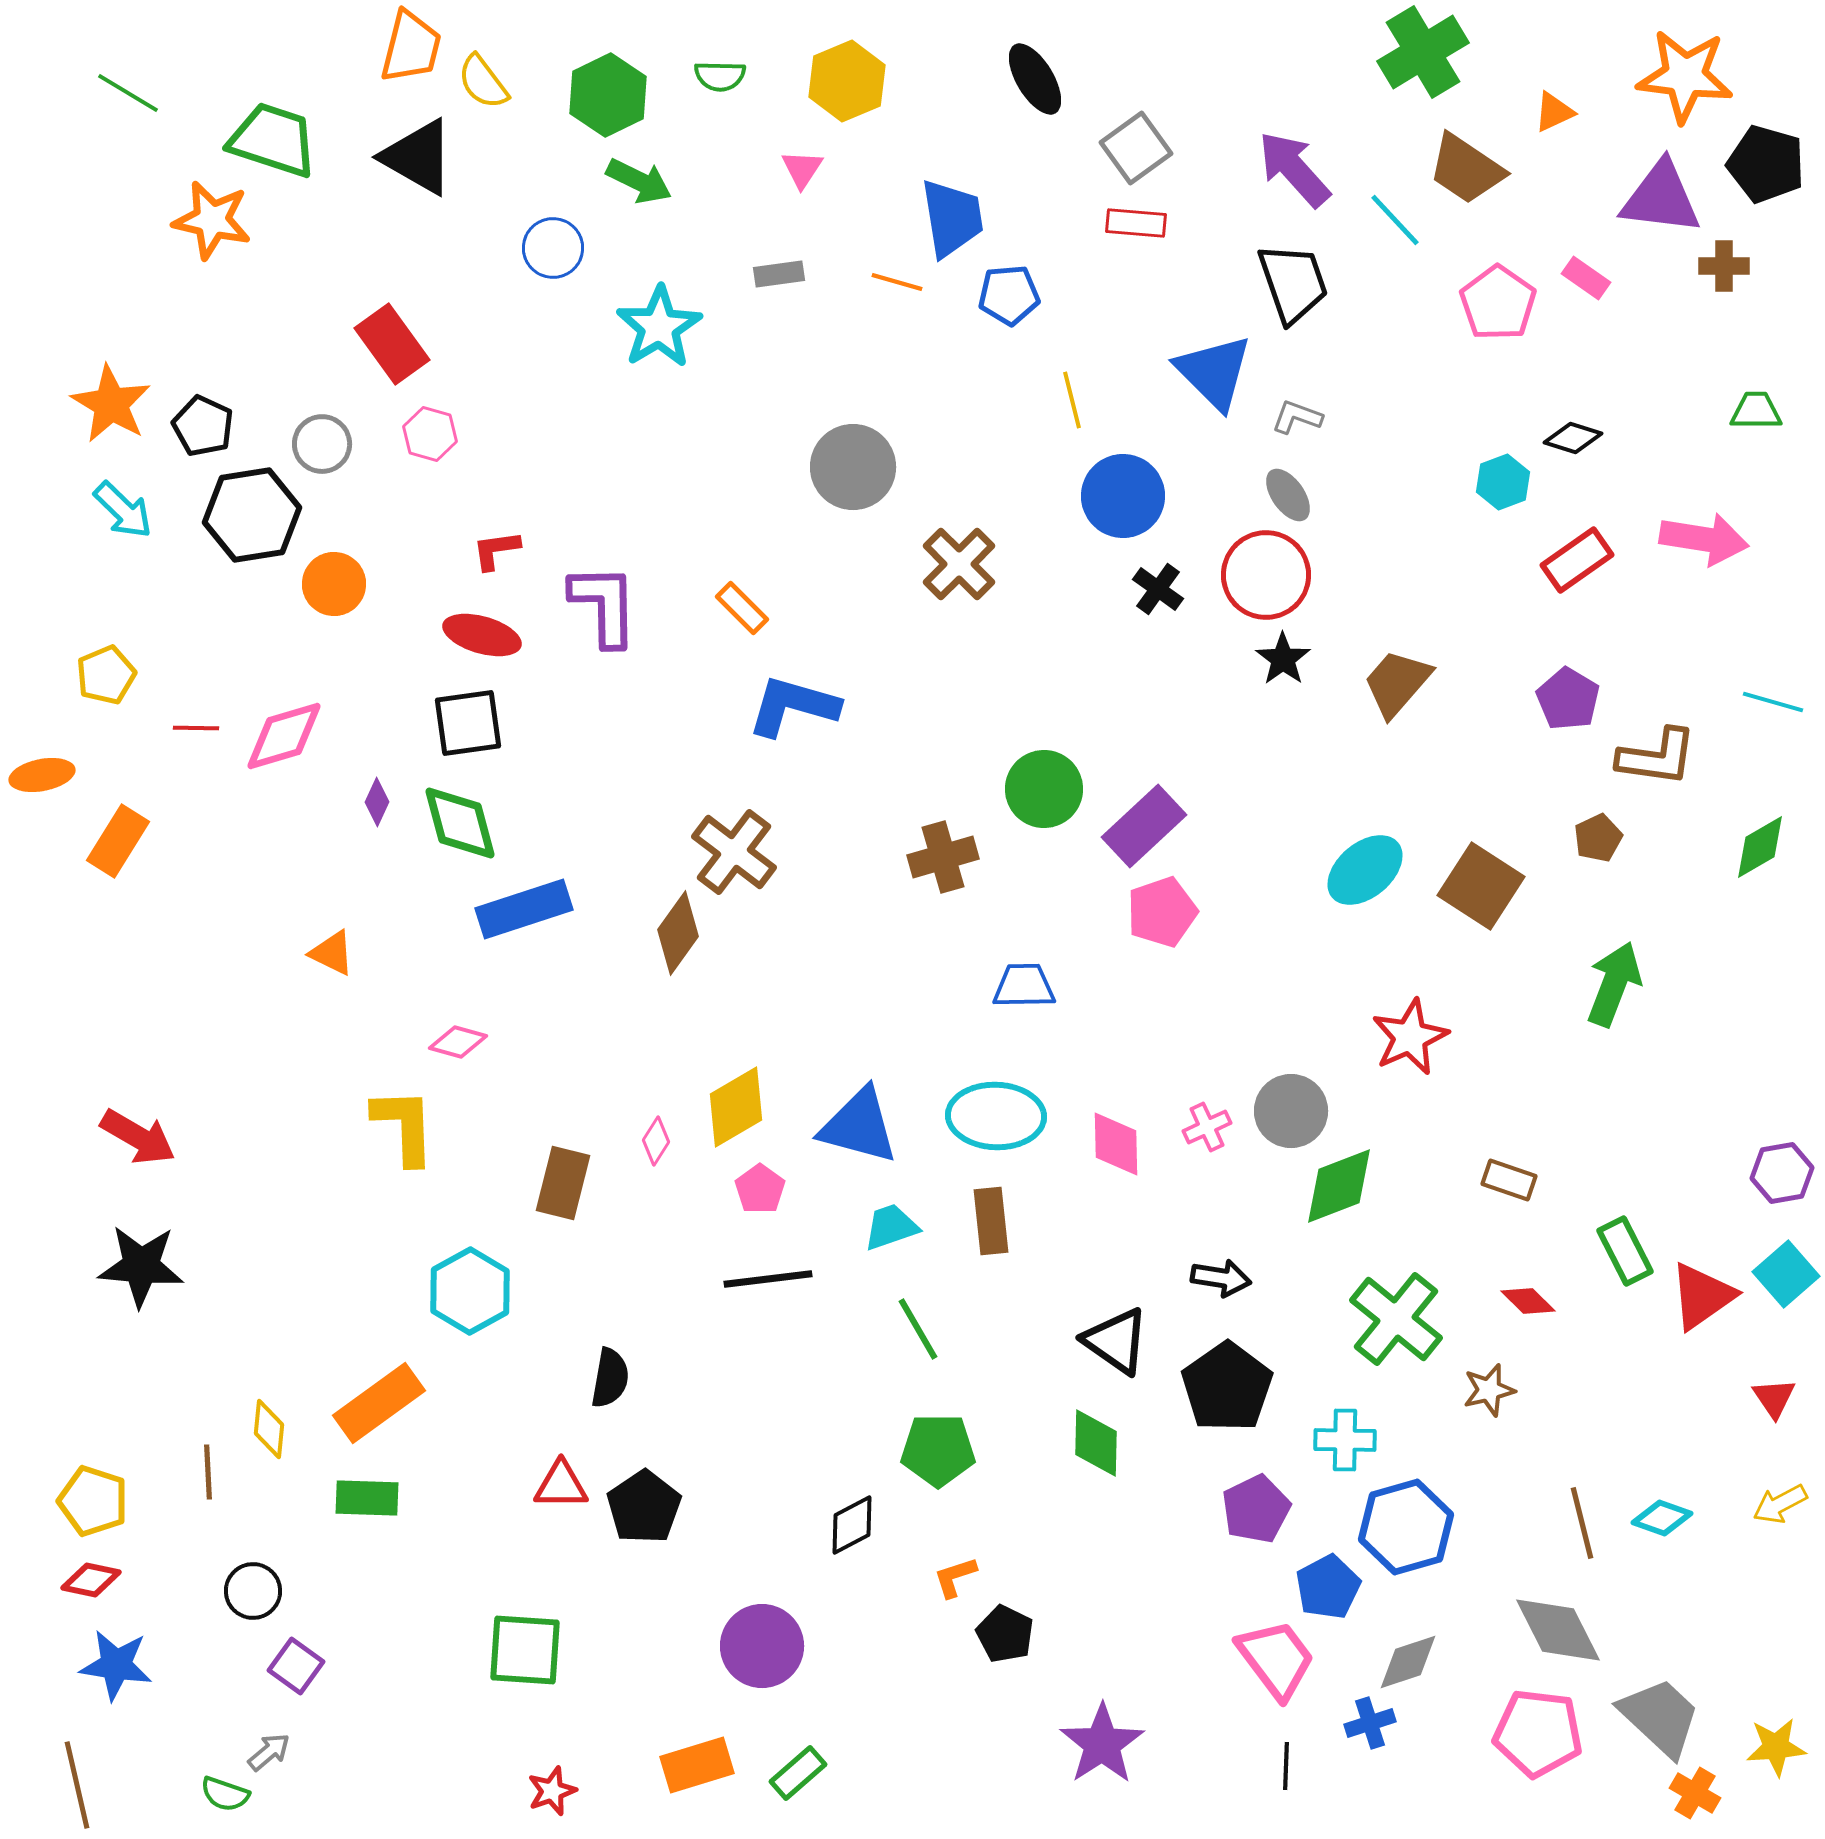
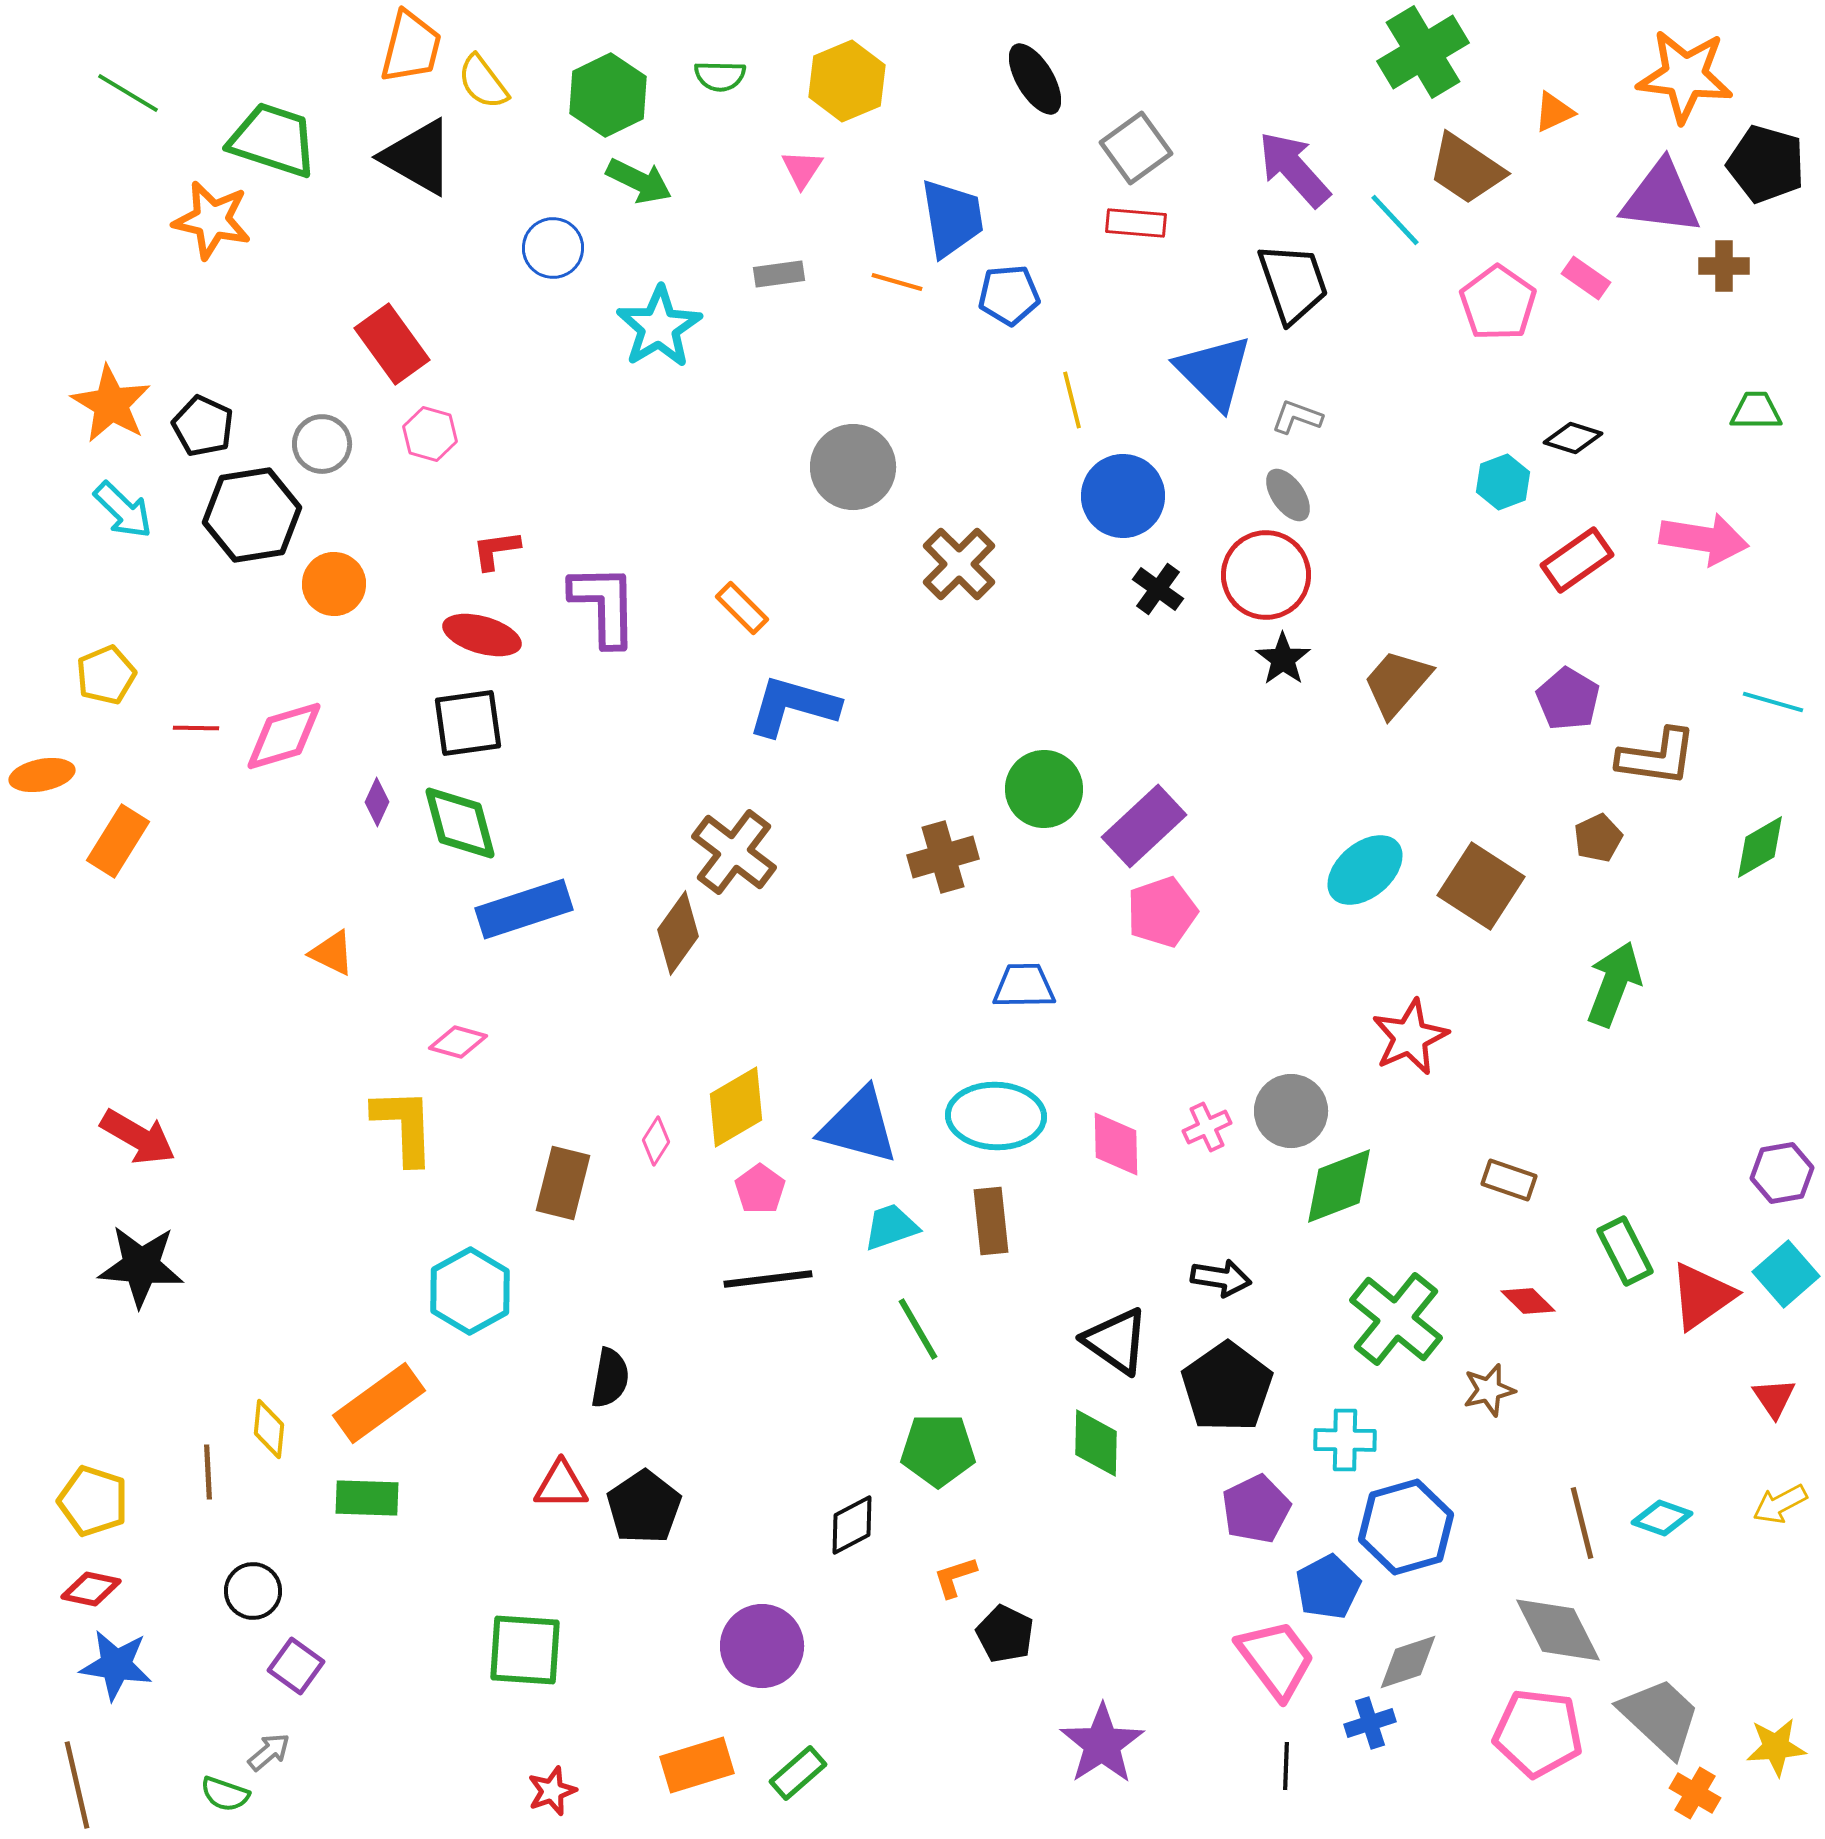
red diamond at (91, 1580): moved 9 px down
